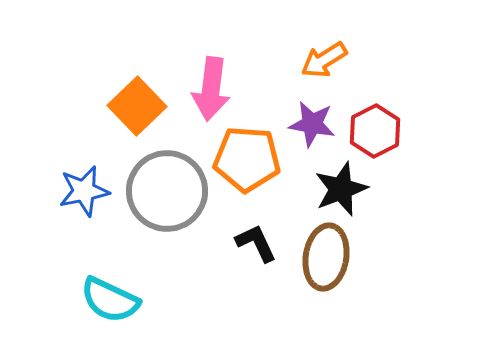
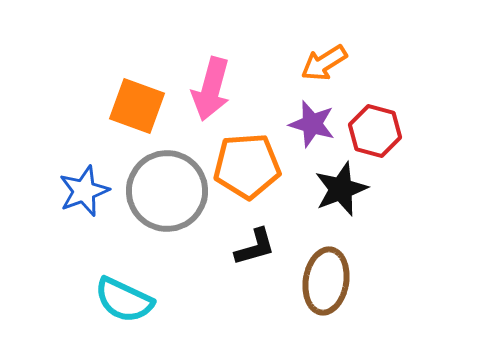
orange arrow: moved 3 px down
pink arrow: rotated 8 degrees clockwise
orange square: rotated 26 degrees counterclockwise
purple star: rotated 6 degrees clockwise
red hexagon: rotated 18 degrees counterclockwise
orange pentagon: moved 7 px down; rotated 8 degrees counterclockwise
blue star: rotated 9 degrees counterclockwise
black L-shape: moved 1 px left, 4 px down; rotated 99 degrees clockwise
brown ellipse: moved 24 px down
cyan semicircle: moved 14 px right
